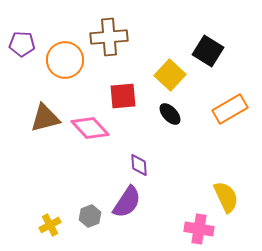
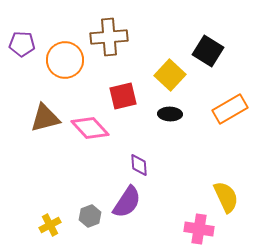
red square: rotated 8 degrees counterclockwise
black ellipse: rotated 45 degrees counterclockwise
